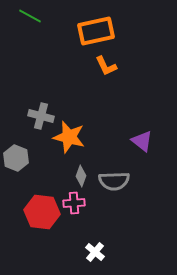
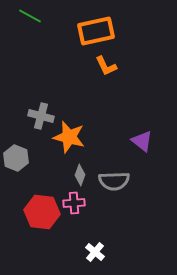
gray diamond: moved 1 px left, 1 px up
